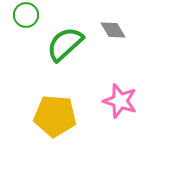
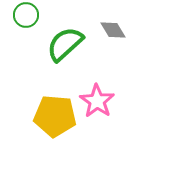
pink star: moved 23 px left; rotated 16 degrees clockwise
